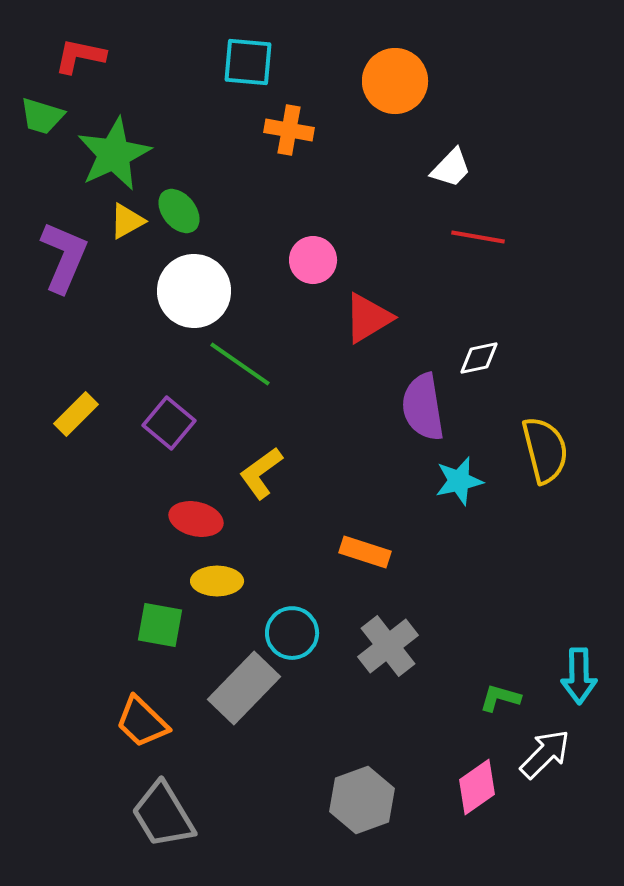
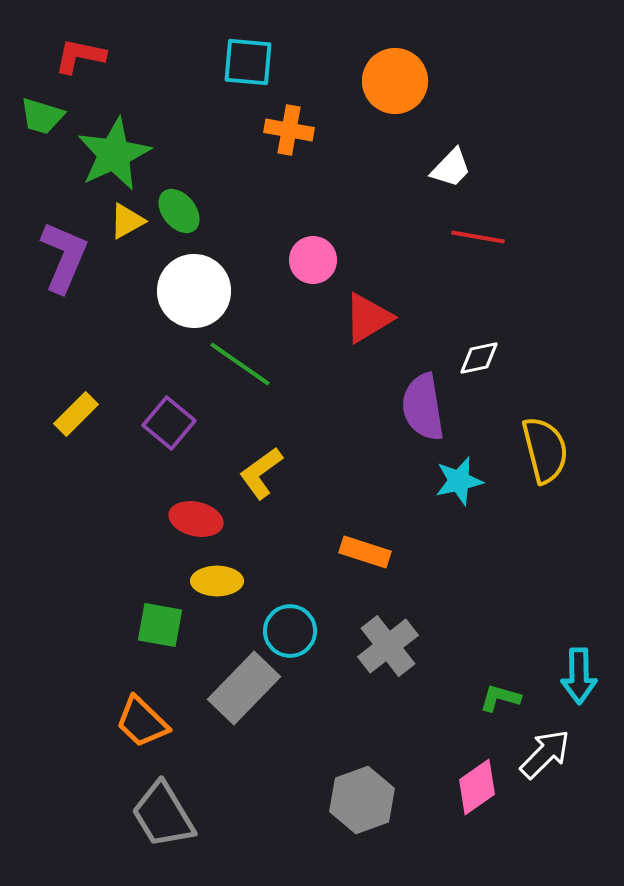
cyan circle: moved 2 px left, 2 px up
